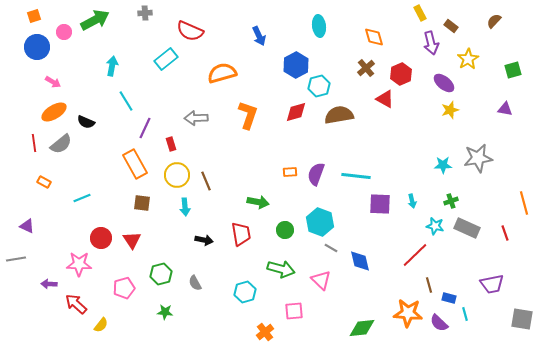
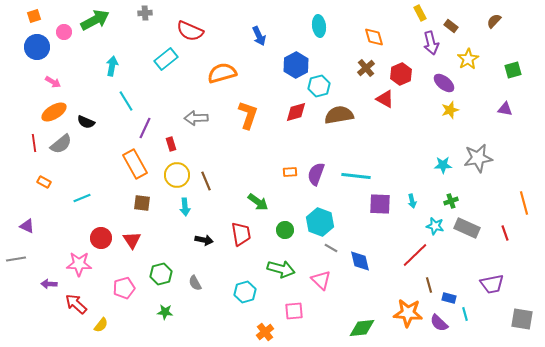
green arrow at (258, 202): rotated 25 degrees clockwise
